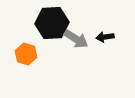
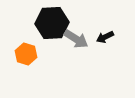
black arrow: rotated 18 degrees counterclockwise
